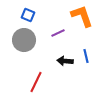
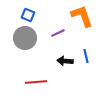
gray circle: moved 1 px right, 2 px up
red line: rotated 60 degrees clockwise
